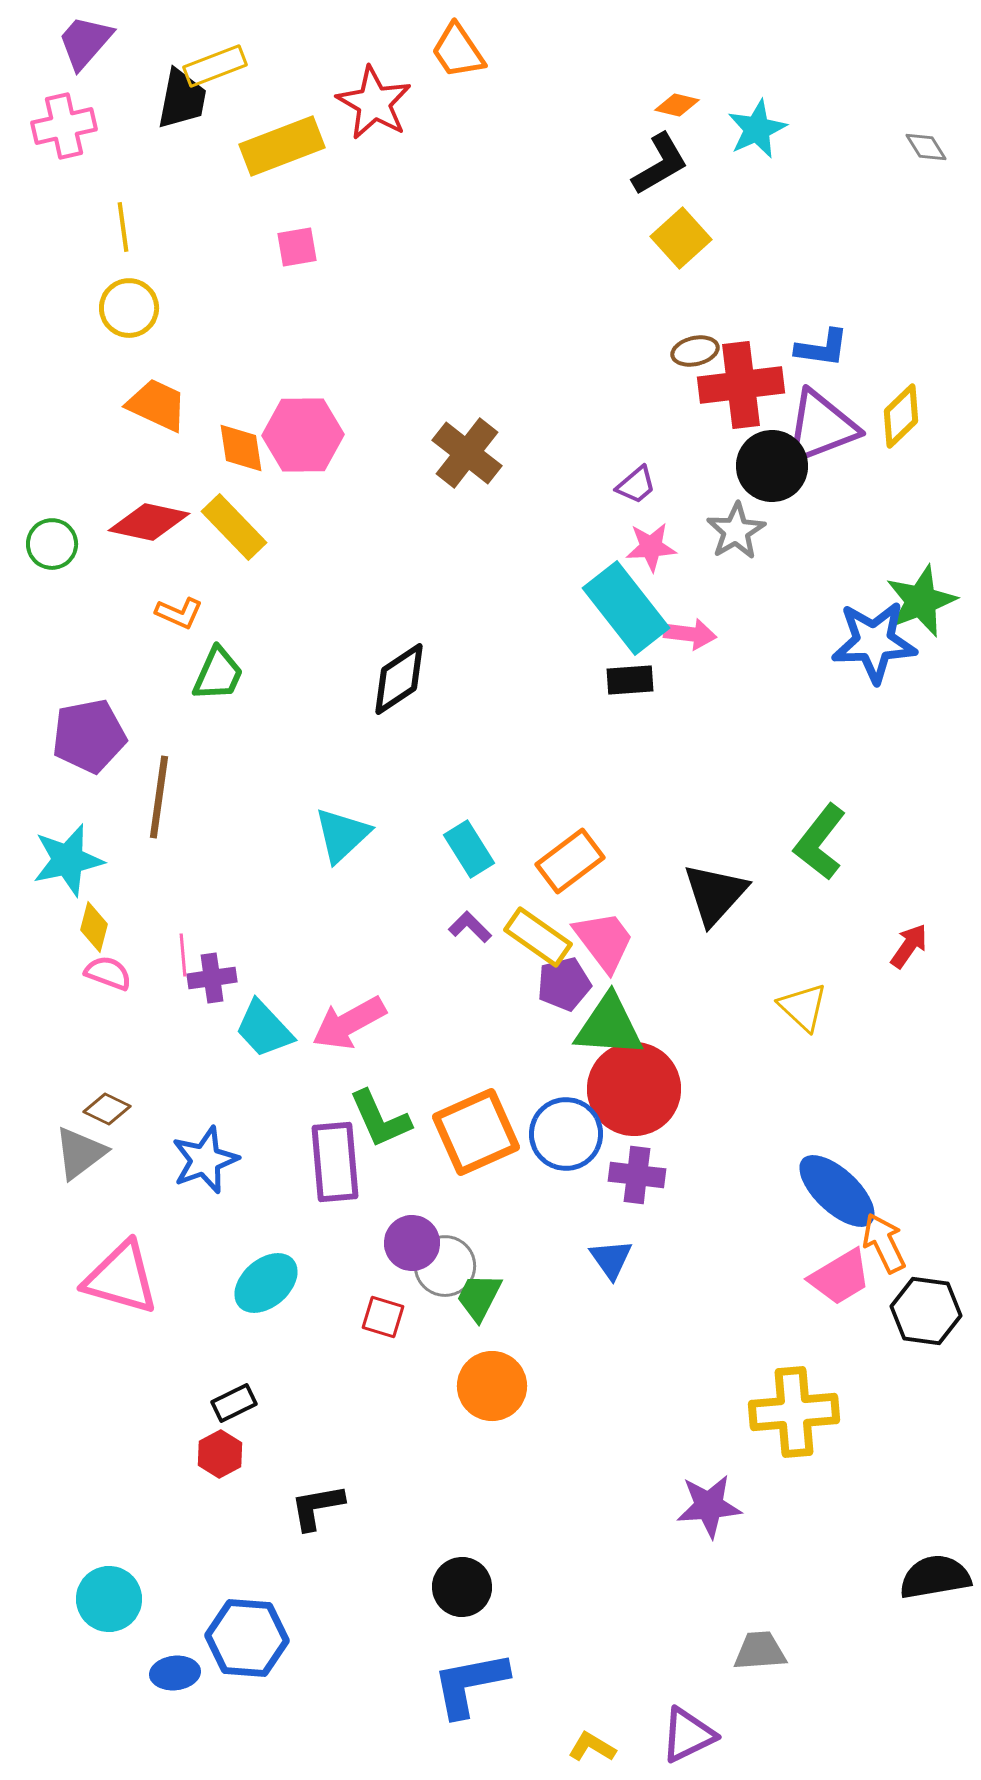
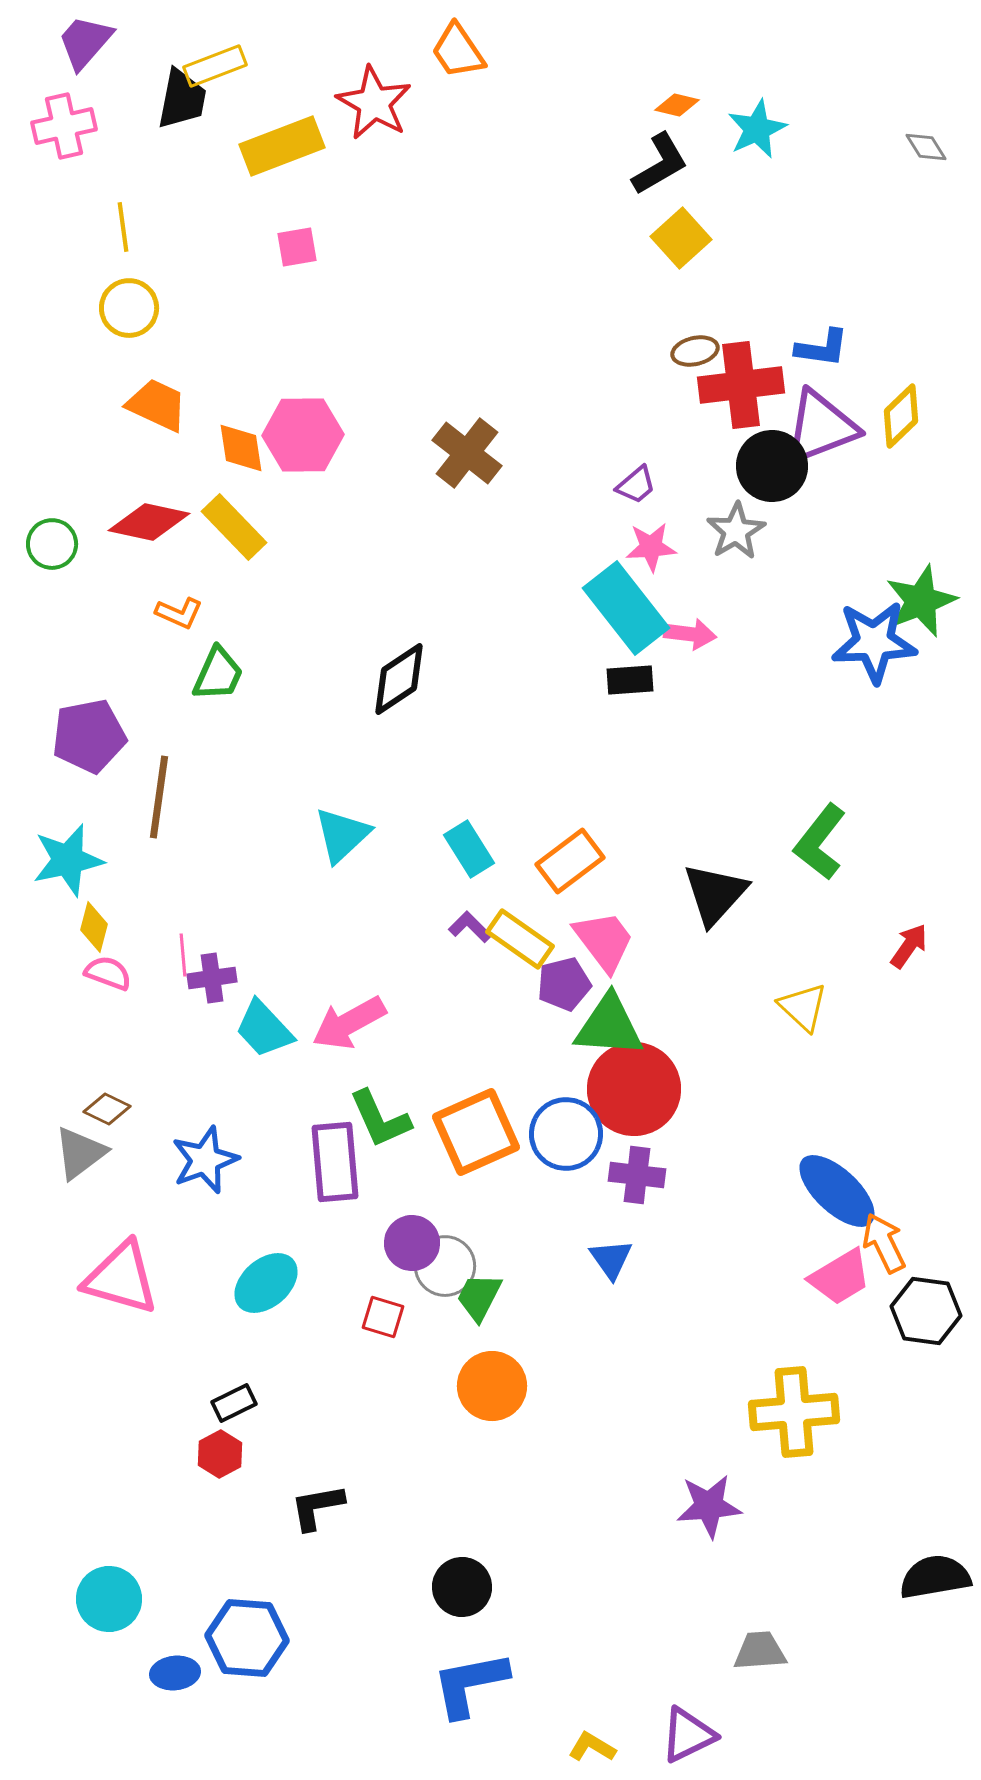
yellow rectangle at (538, 937): moved 18 px left, 2 px down
